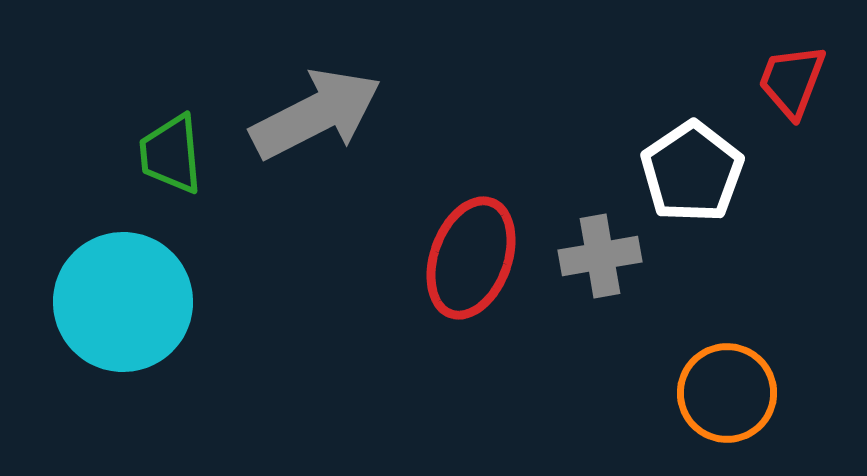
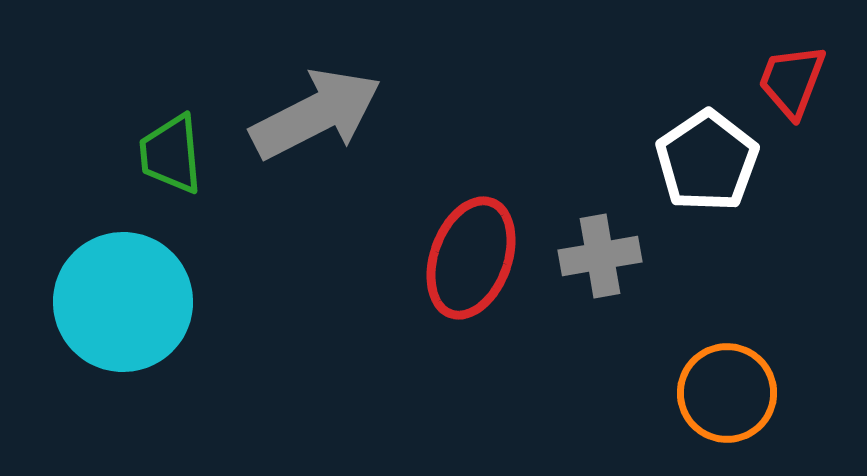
white pentagon: moved 15 px right, 11 px up
